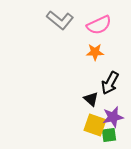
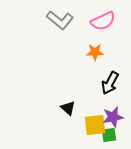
pink semicircle: moved 4 px right, 4 px up
black triangle: moved 23 px left, 9 px down
yellow square: rotated 25 degrees counterclockwise
